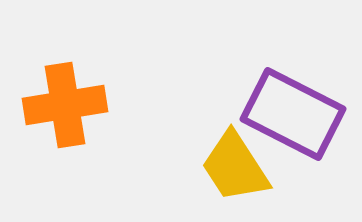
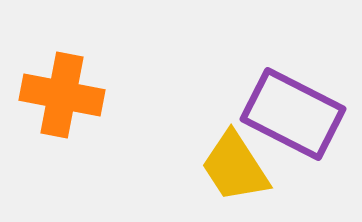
orange cross: moved 3 px left, 10 px up; rotated 20 degrees clockwise
